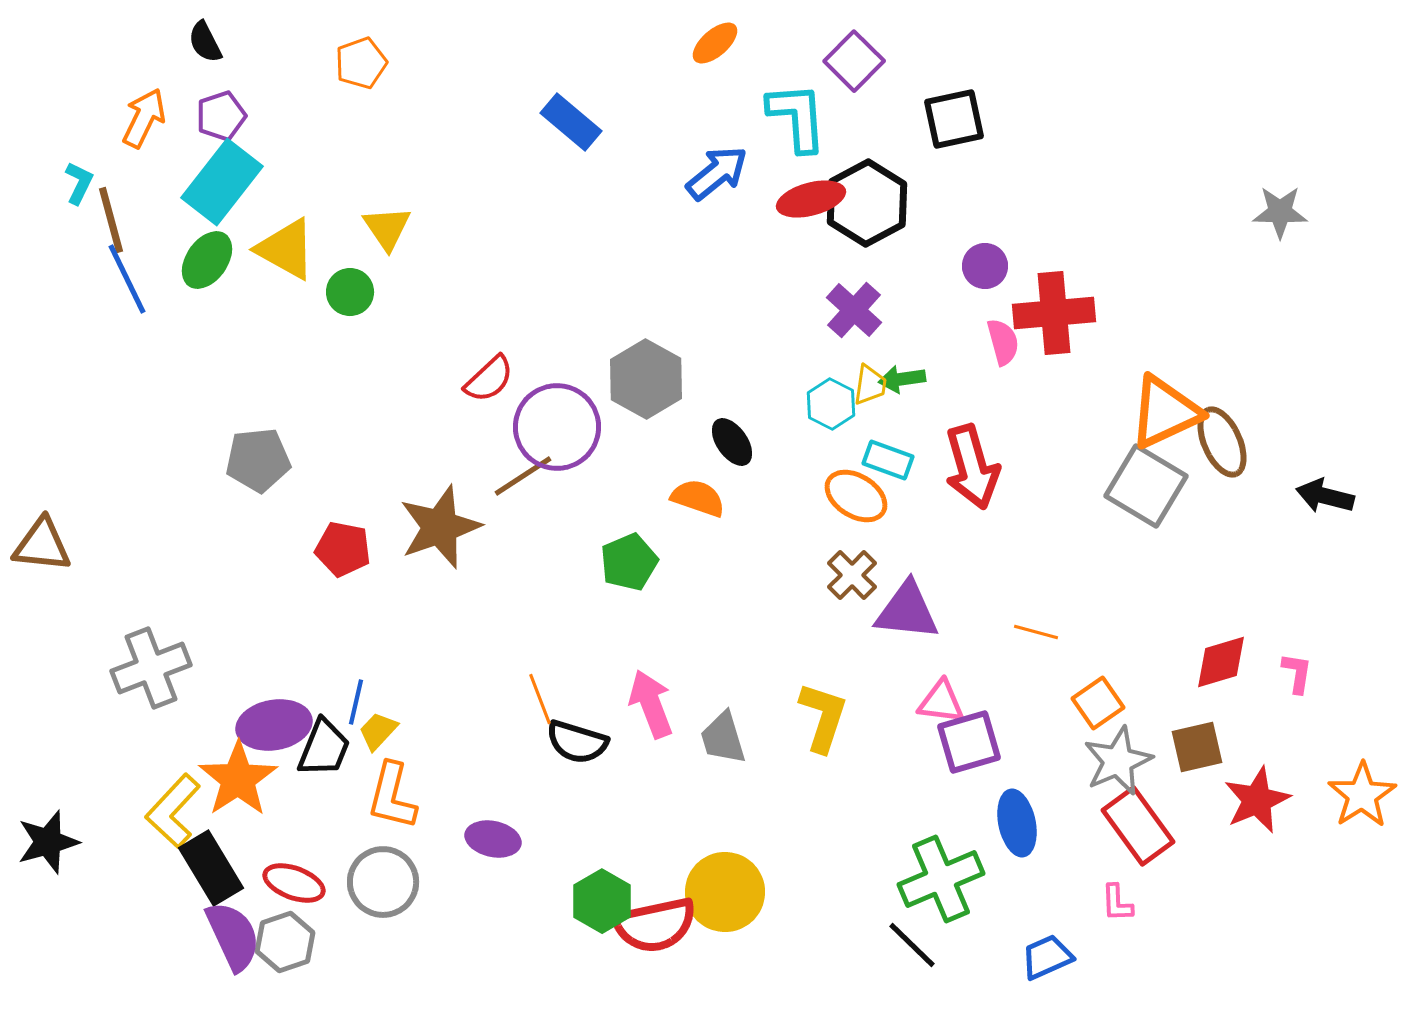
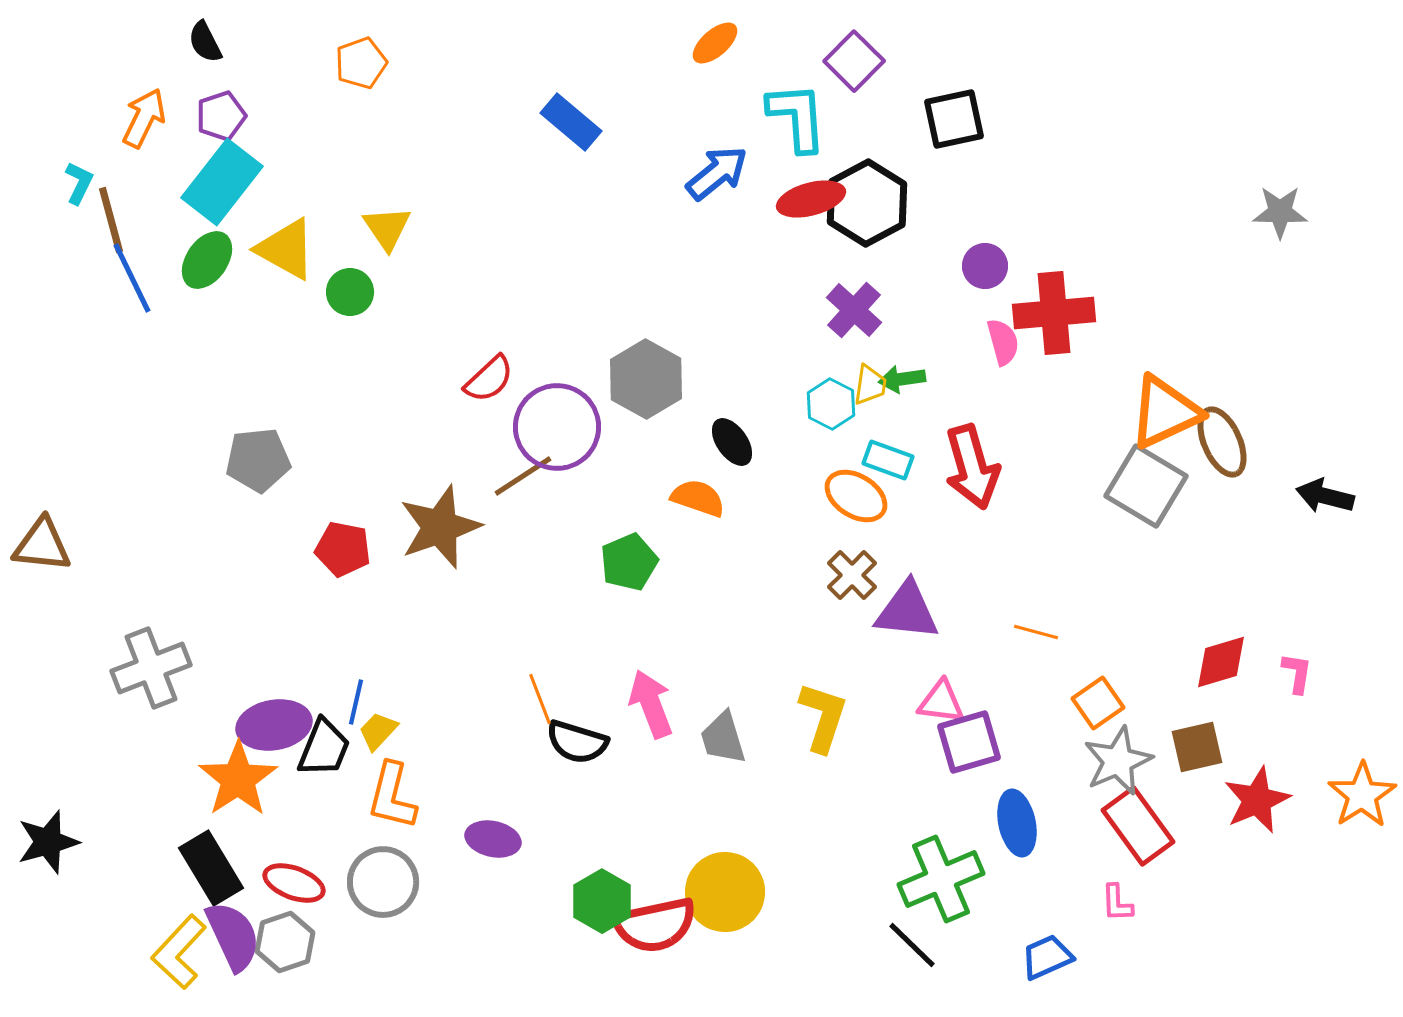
blue line at (127, 279): moved 5 px right, 1 px up
yellow L-shape at (173, 811): moved 6 px right, 141 px down
